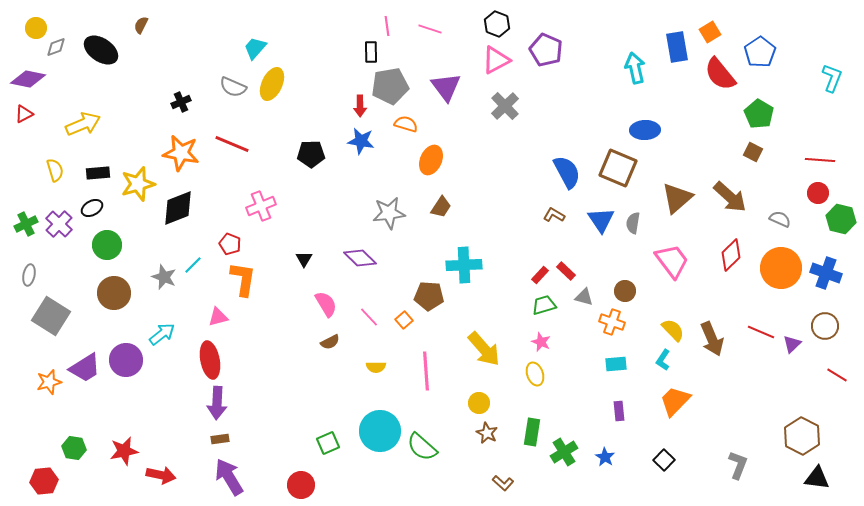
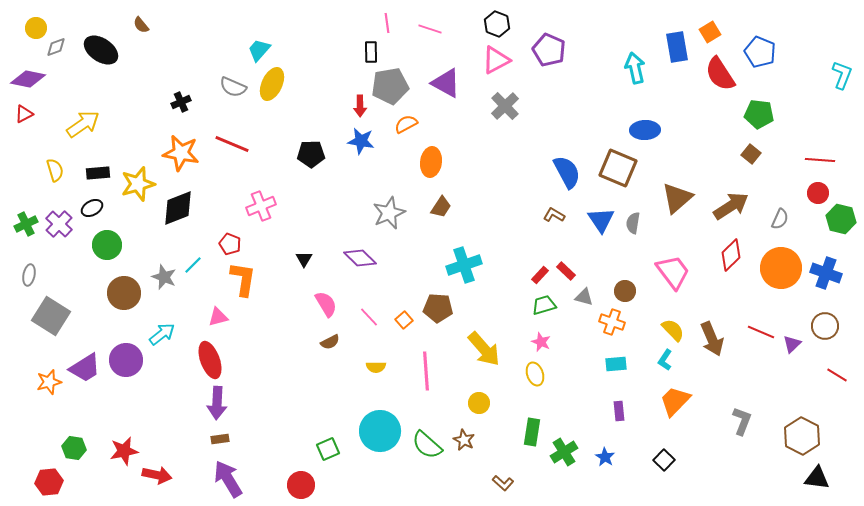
brown semicircle at (141, 25): rotated 66 degrees counterclockwise
pink line at (387, 26): moved 3 px up
cyan trapezoid at (255, 48): moved 4 px right, 2 px down
purple pentagon at (546, 50): moved 3 px right
blue pentagon at (760, 52): rotated 16 degrees counterclockwise
red semicircle at (720, 74): rotated 6 degrees clockwise
cyan L-shape at (832, 78): moved 10 px right, 3 px up
purple triangle at (446, 87): moved 4 px up; rotated 24 degrees counterclockwise
green pentagon at (759, 114): rotated 24 degrees counterclockwise
yellow arrow at (83, 124): rotated 12 degrees counterclockwise
orange semicircle at (406, 124): rotated 45 degrees counterclockwise
brown square at (753, 152): moved 2 px left, 2 px down; rotated 12 degrees clockwise
orange ellipse at (431, 160): moved 2 px down; rotated 16 degrees counterclockwise
brown arrow at (730, 197): moved 1 px right, 9 px down; rotated 75 degrees counterclockwise
gray star at (389, 213): rotated 16 degrees counterclockwise
gray semicircle at (780, 219): rotated 90 degrees clockwise
pink trapezoid at (672, 261): moved 1 px right, 11 px down
cyan cross at (464, 265): rotated 16 degrees counterclockwise
brown circle at (114, 293): moved 10 px right
brown pentagon at (429, 296): moved 9 px right, 12 px down
red ellipse at (210, 360): rotated 9 degrees counterclockwise
cyan L-shape at (663, 360): moved 2 px right
brown star at (487, 433): moved 23 px left, 7 px down
green square at (328, 443): moved 6 px down
green semicircle at (422, 447): moved 5 px right, 2 px up
gray L-shape at (738, 465): moved 4 px right, 44 px up
red arrow at (161, 475): moved 4 px left
purple arrow at (229, 477): moved 1 px left, 2 px down
red hexagon at (44, 481): moved 5 px right, 1 px down
